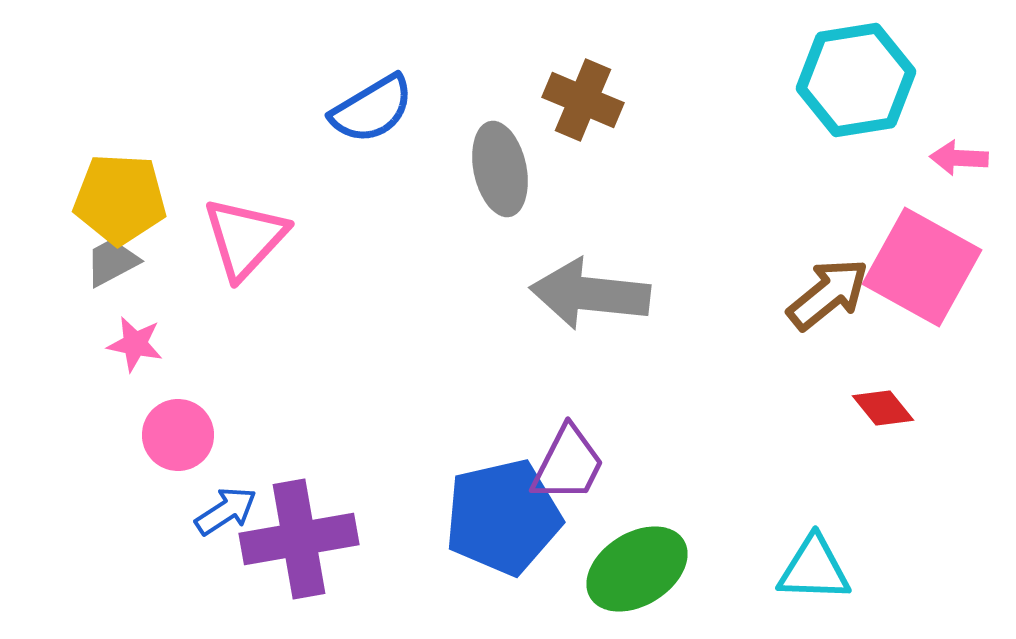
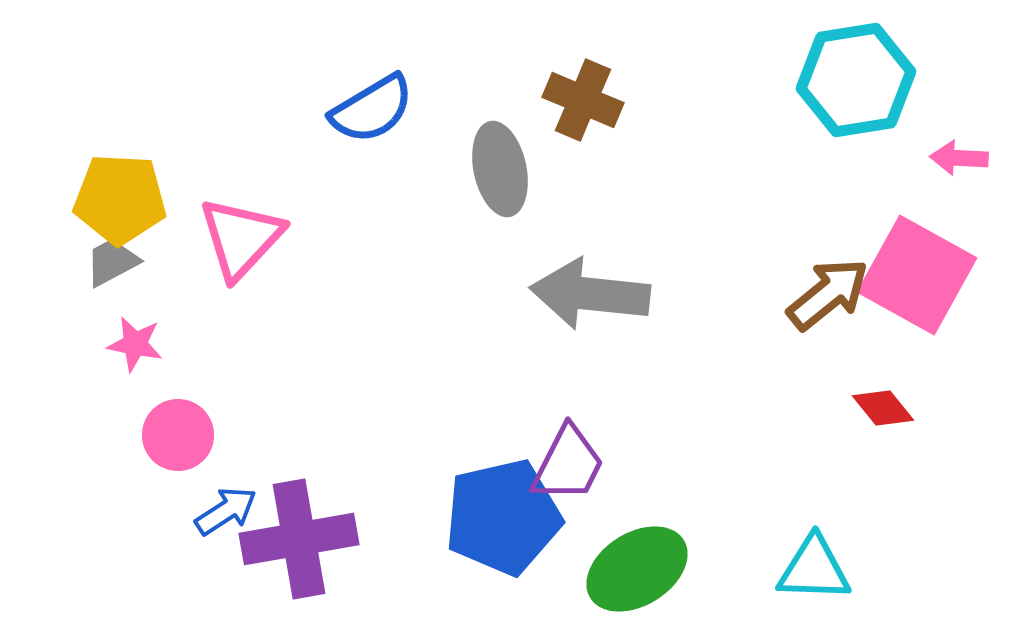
pink triangle: moved 4 px left
pink square: moved 5 px left, 8 px down
